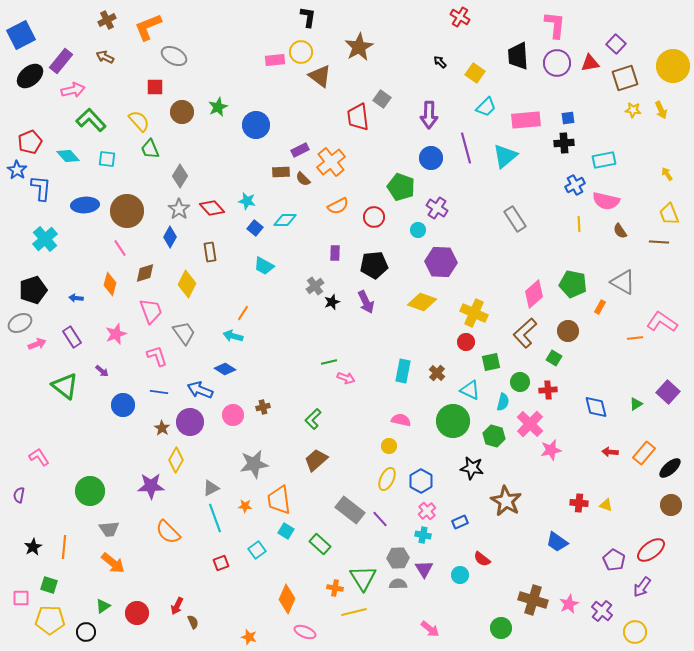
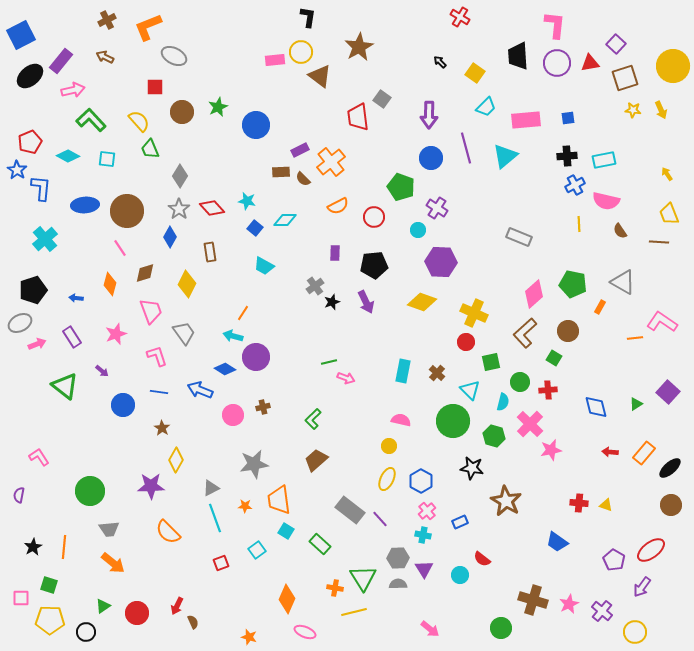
black cross at (564, 143): moved 3 px right, 13 px down
cyan diamond at (68, 156): rotated 20 degrees counterclockwise
gray rectangle at (515, 219): moved 4 px right, 18 px down; rotated 35 degrees counterclockwise
cyan triangle at (470, 390): rotated 20 degrees clockwise
purple circle at (190, 422): moved 66 px right, 65 px up
